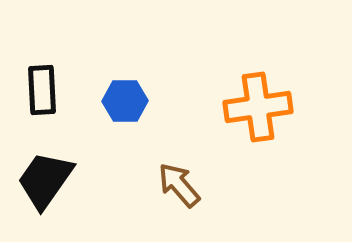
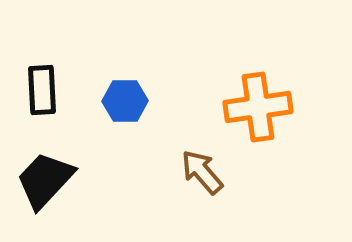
black trapezoid: rotated 8 degrees clockwise
brown arrow: moved 23 px right, 13 px up
